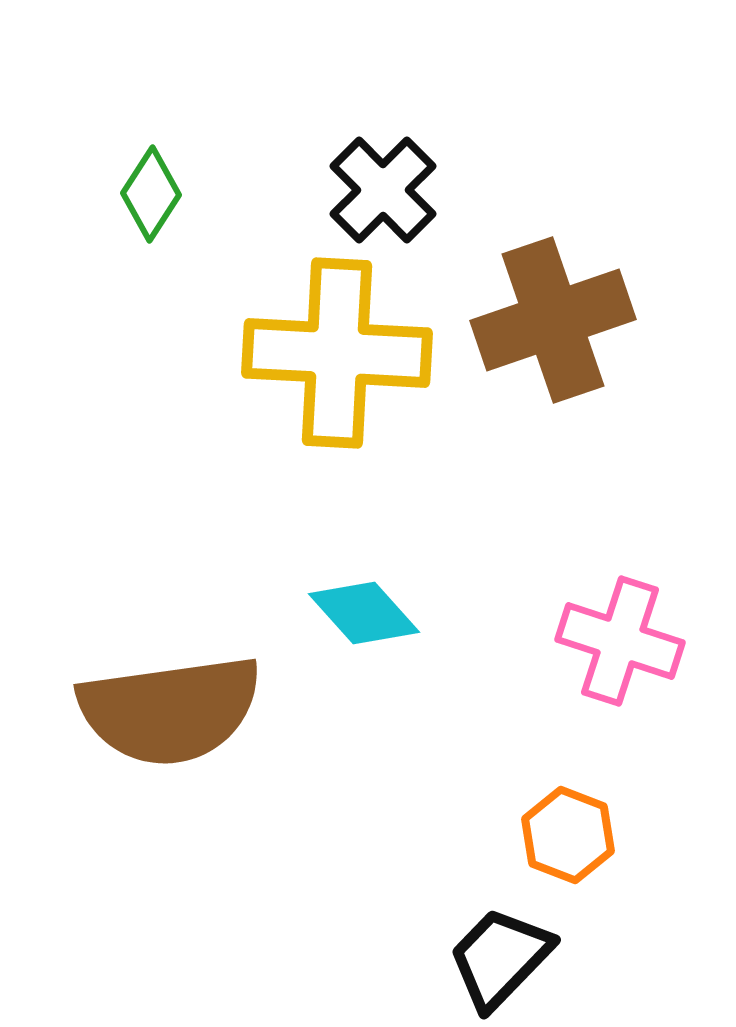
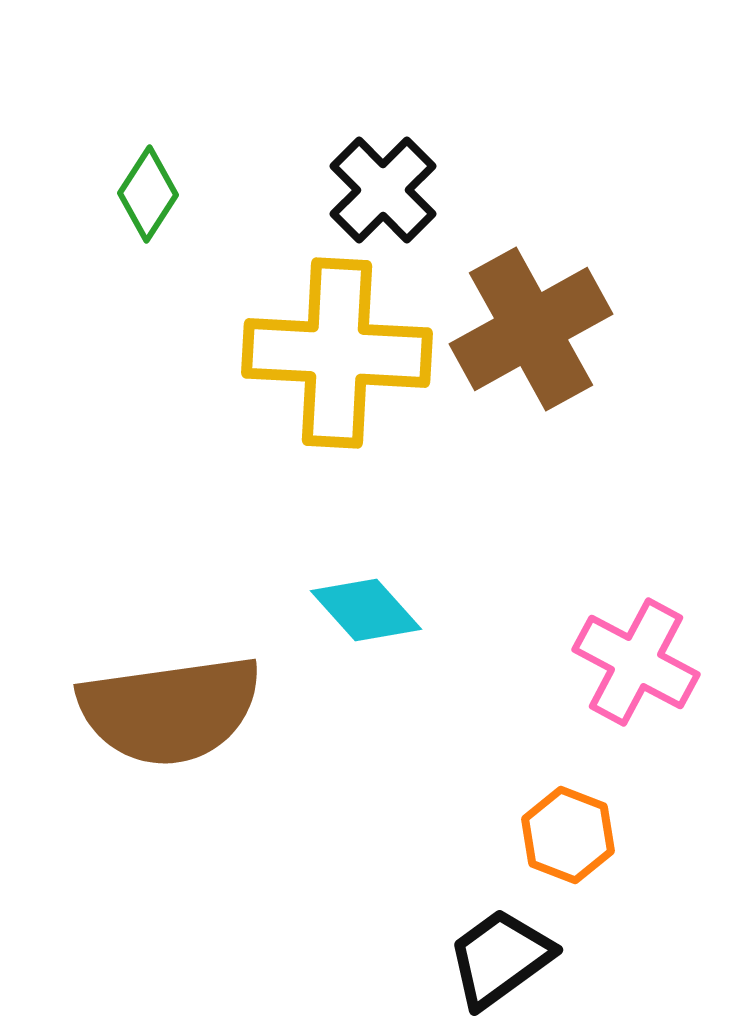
green diamond: moved 3 px left
brown cross: moved 22 px left, 9 px down; rotated 10 degrees counterclockwise
cyan diamond: moved 2 px right, 3 px up
pink cross: moved 16 px right, 21 px down; rotated 10 degrees clockwise
black trapezoid: rotated 10 degrees clockwise
